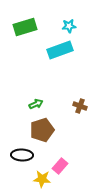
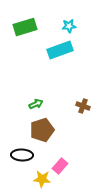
brown cross: moved 3 px right
